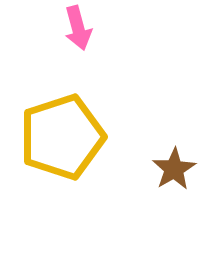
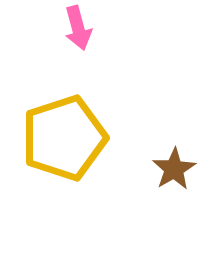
yellow pentagon: moved 2 px right, 1 px down
